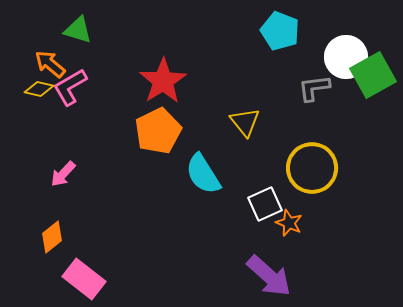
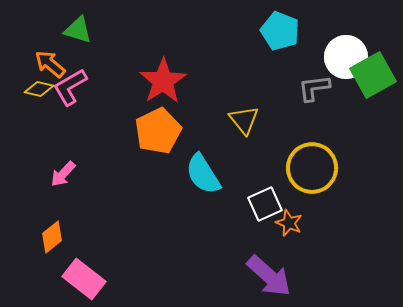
yellow triangle: moved 1 px left, 2 px up
